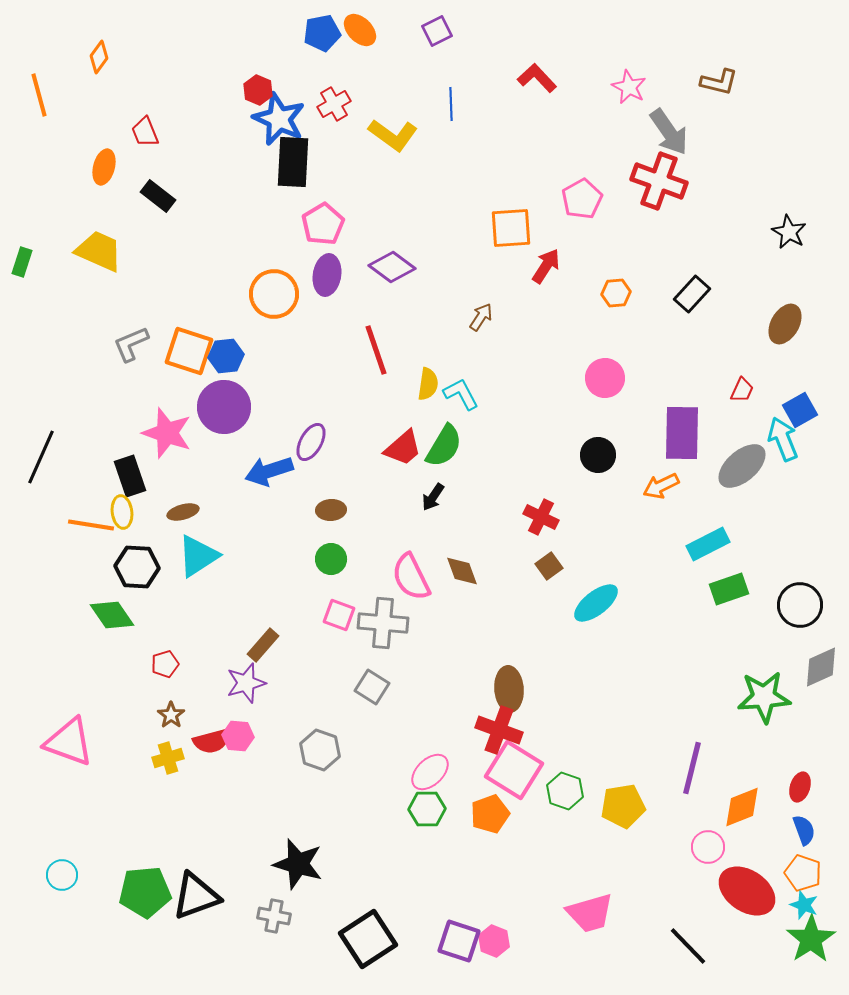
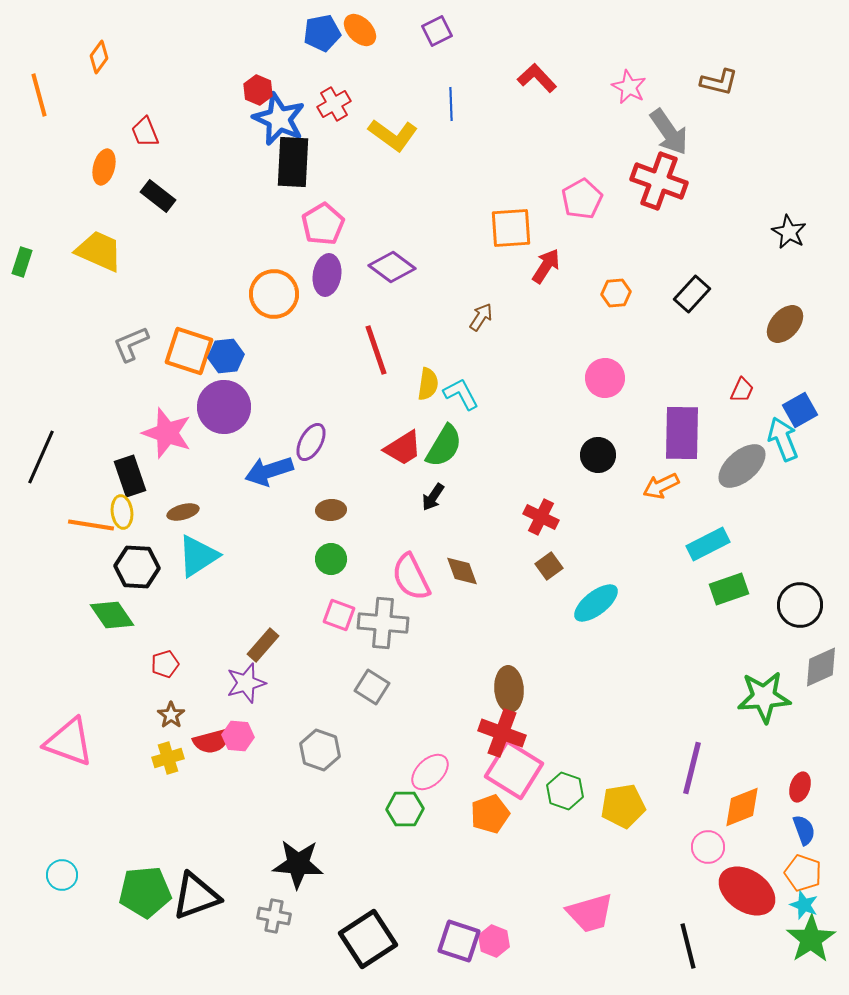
brown ellipse at (785, 324): rotated 12 degrees clockwise
red trapezoid at (403, 448): rotated 9 degrees clockwise
red cross at (499, 730): moved 3 px right, 3 px down
green hexagon at (427, 809): moved 22 px left
black star at (298, 864): rotated 12 degrees counterclockwise
black line at (688, 946): rotated 30 degrees clockwise
